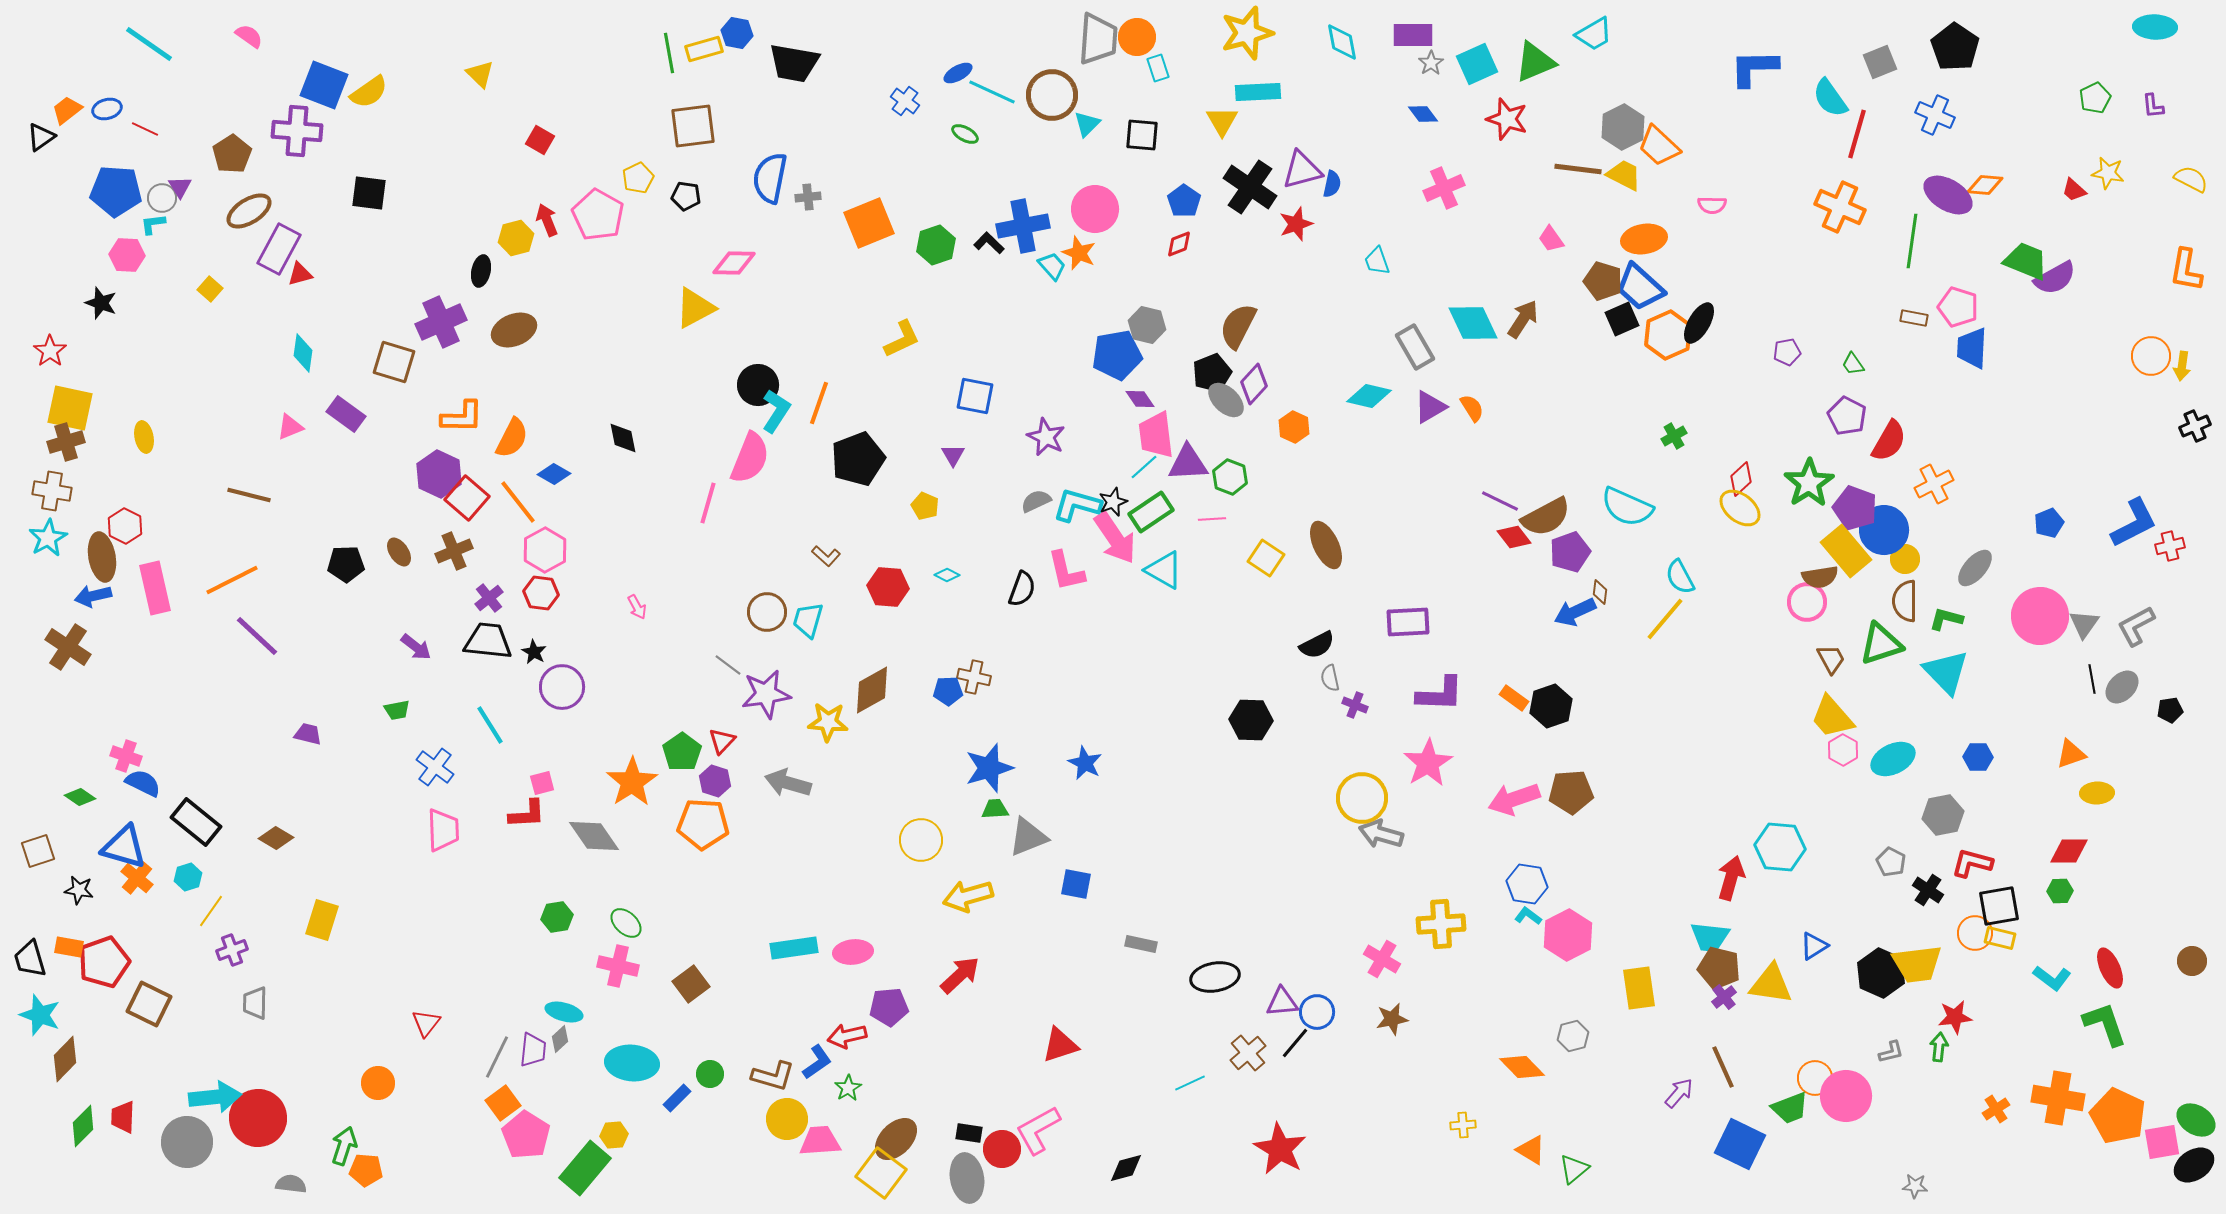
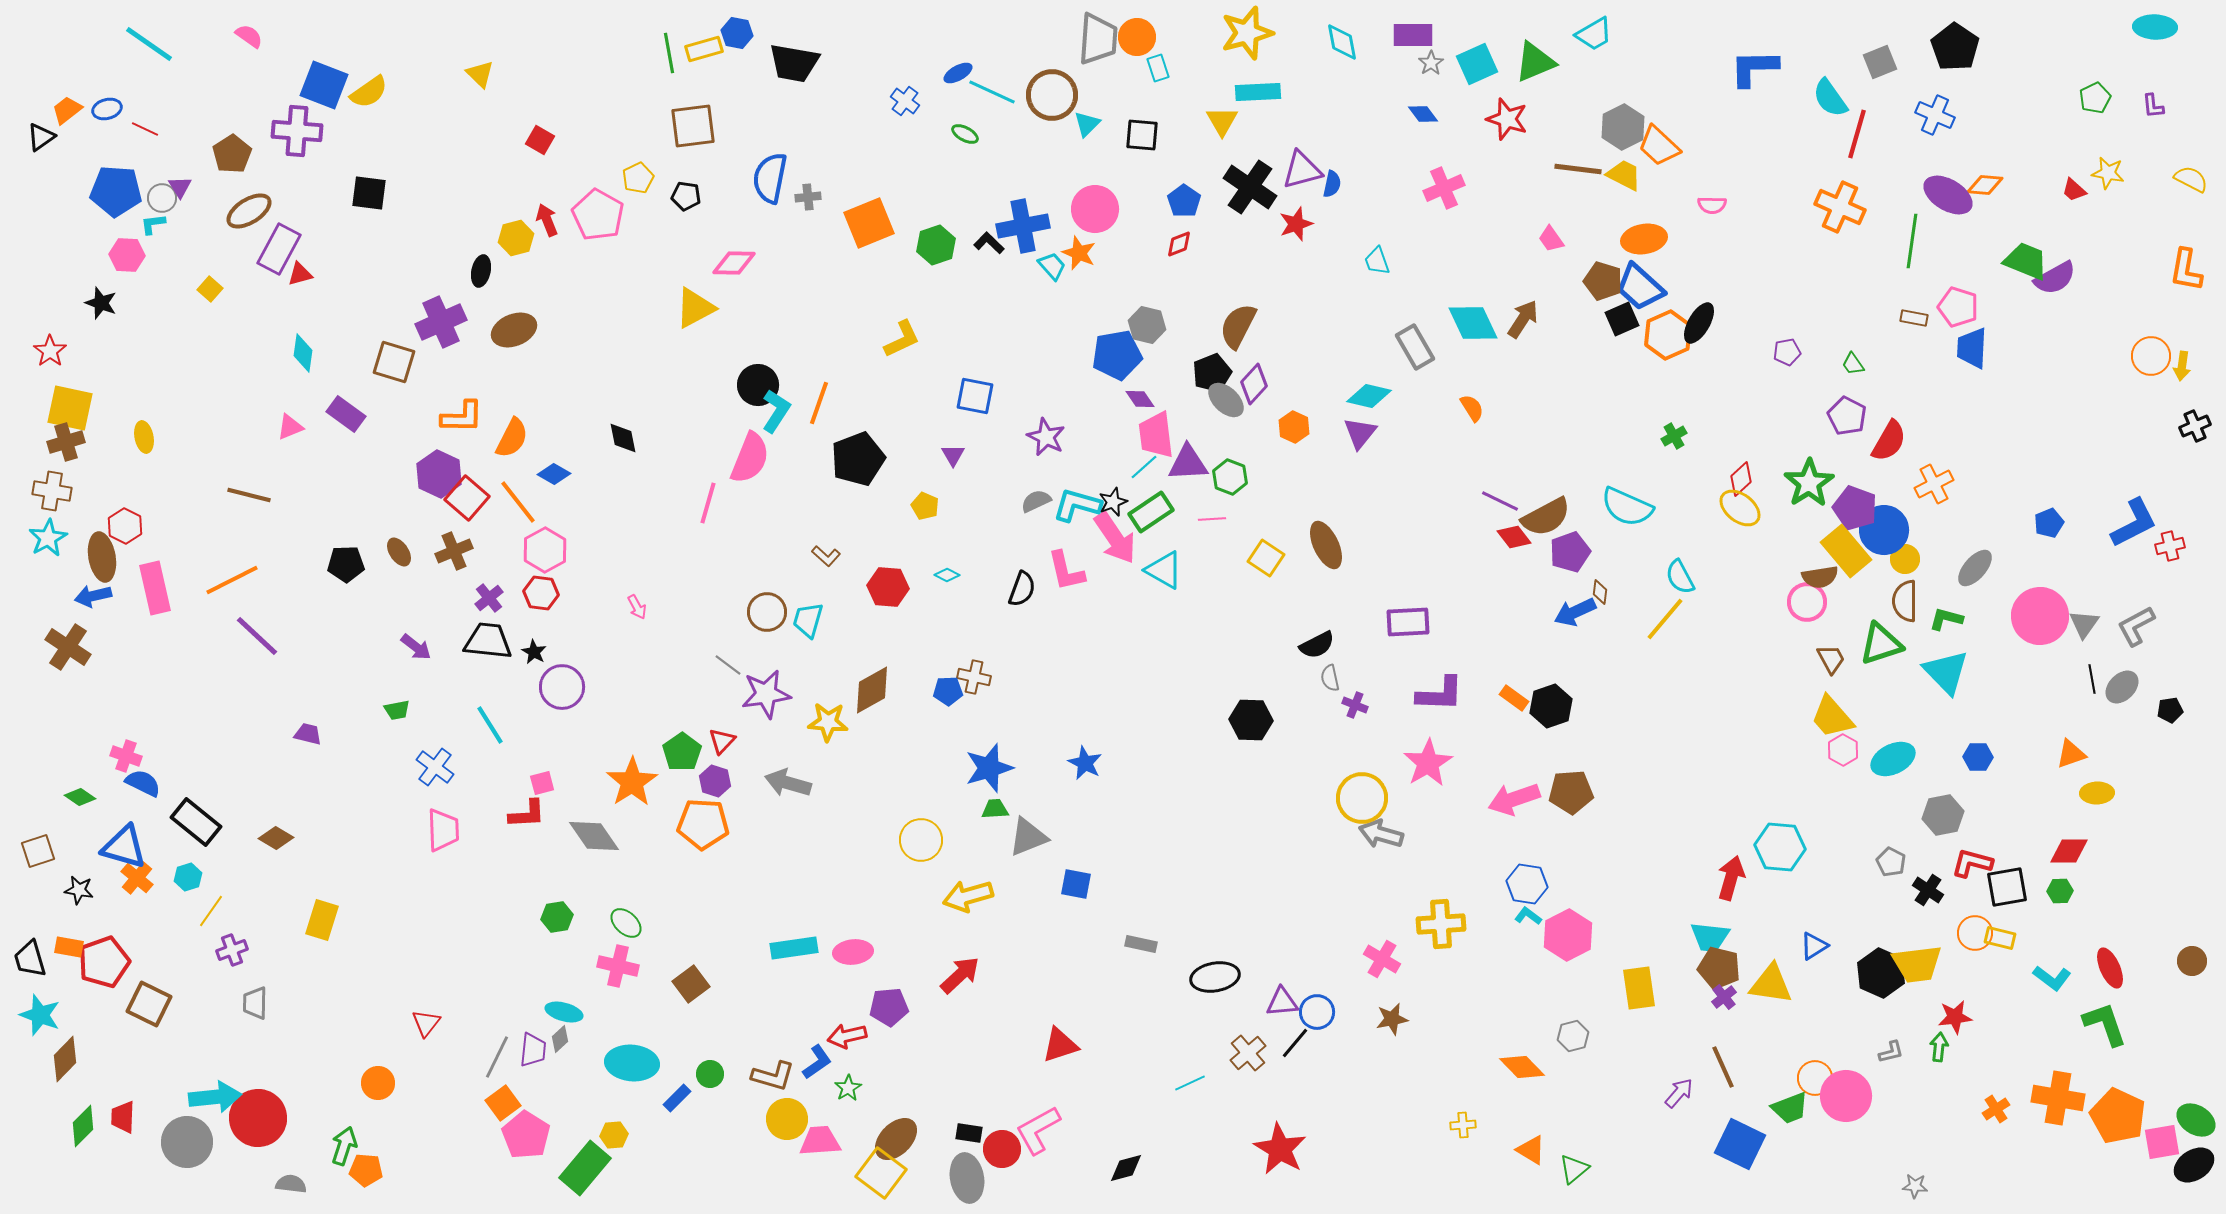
purple triangle at (1430, 407): moved 70 px left, 26 px down; rotated 21 degrees counterclockwise
black square at (1999, 906): moved 8 px right, 19 px up
